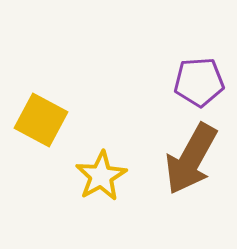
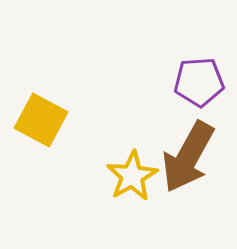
brown arrow: moved 3 px left, 2 px up
yellow star: moved 31 px right
